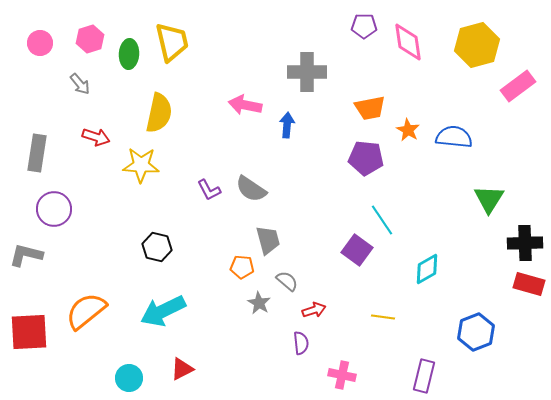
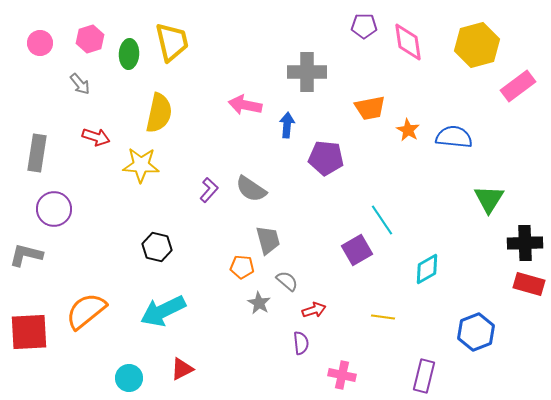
purple pentagon at (366, 158): moved 40 px left
purple L-shape at (209, 190): rotated 110 degrees counterclockwise
purple square at (357, 250): rotated 24 degrees clockwise
